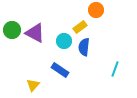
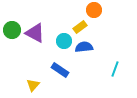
orange circle: moved 2 px left
blue semicircle: rotated 78 degrees clockwise
